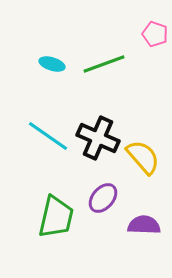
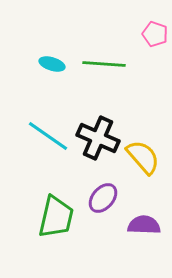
green line: rotated 24 degrees clockwise
